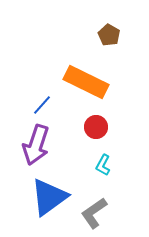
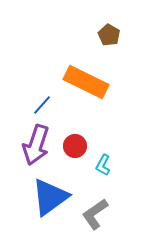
red circle: moved 21 px left, 19 px down
blue triangle: moved 1 px right
gray L-shape: moved 1 px right, 1 px down
